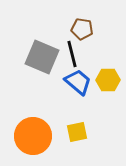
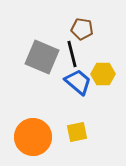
yellow hexagon: moved 5 px left, 6 px up
orange circle: moved 1 px down
